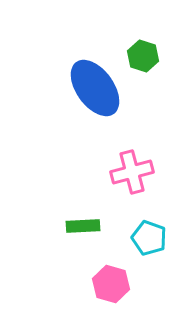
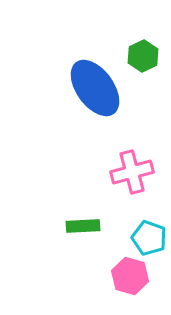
green hexagon: rotated 16 degrees clockwise
pink hexagon: moved 19 px right, 8 px up
